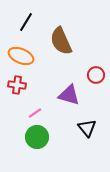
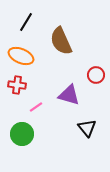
pink line: moved 1 px right, 6 px up
green circle: moved 15 px left, 3 px up
